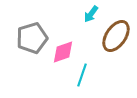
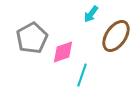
gray pentagon: rotated 12 degrees counterclockwise
